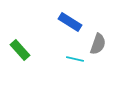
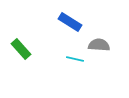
gray semicircle: moved 1 px right, 1 px down; rotated 105 degrees counterclockwise
green rectangle: moved 1 px right, 1 px up
